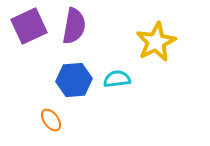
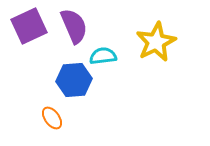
purple semicircle: rotated 33 degrees counterclockwise
cyan semicircle: moved 14 px left, 23 px up
orange ellipse: moved 1 px right, 2 px up
